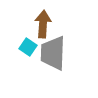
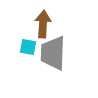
cyan square: rotated 24 degrees counterclockwise
